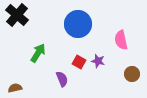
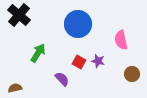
black cross: moved 2 px right
purple semicircle: rotated 21 degrees counterclockwise
